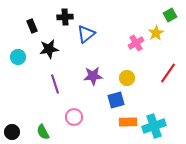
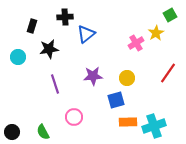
black rectangle: rotated 40 degrees clockwise
